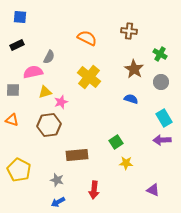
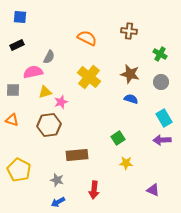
brown star: moved 4 px left, 5 px down; rotated 18 degrees counterclockwise
green square: moved 2 px right, 4 px up
